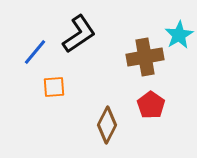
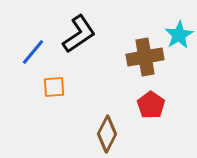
blue line: moved 2 px left
brown diamond: moved 9 px down
